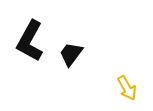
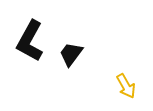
yellow arrow: moved 1 px left, 2 px up
